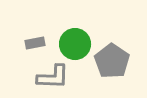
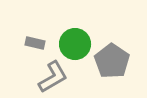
gray rectangle: rotated 24 degrees clockwise
gray L-shape: rotated 32 degrees counterclockwise
